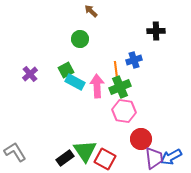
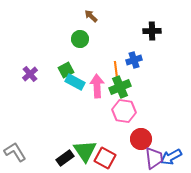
brown arrow: moved 5 px down
black cross: moved 4 px left
red square: moved 1 px up
